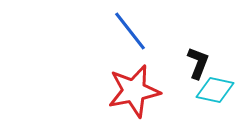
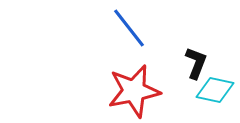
blue line: moved 1 px left, 3 px up
black L-shape: moved 2 px left
